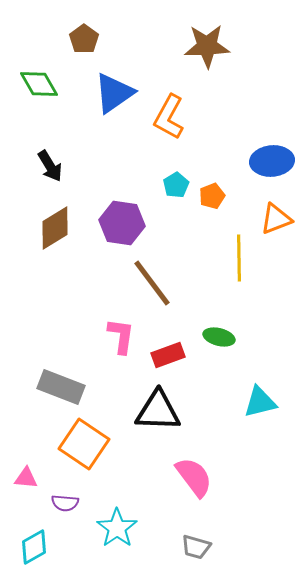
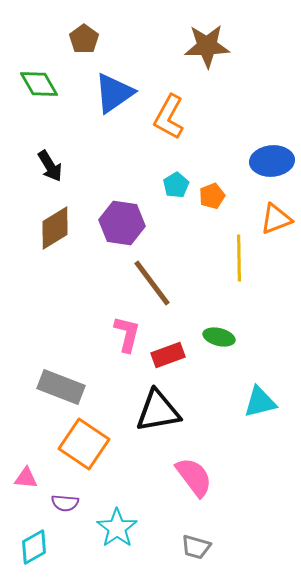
pink L-shape: moved 6 px right, 2 px up; rotated 6 degrees clockwise
black triangle: rotated 12 degrees counterclockwise
